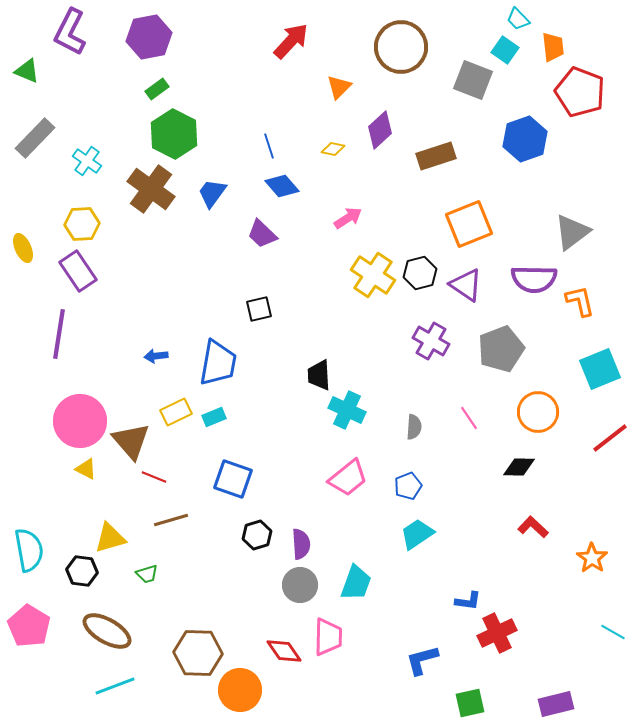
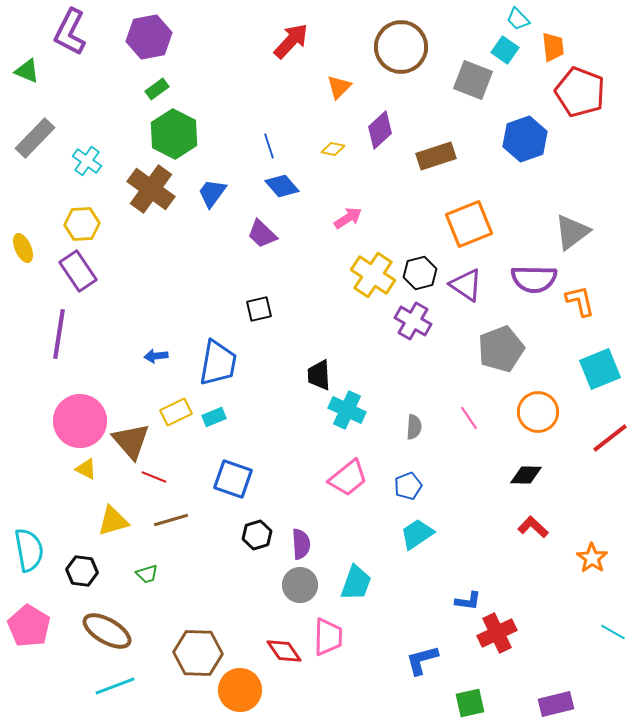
purple cross at (431, 341): moved 18 px left, 20 px up
black diamond at (519, 467): moved 7 px right, 8 px down
yellow triangle at (110, 538): moved 3 px right, 17 px up
